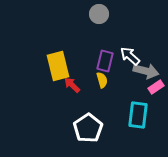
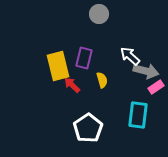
purple rectangle: moved 21 px left, 3 px up
